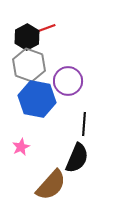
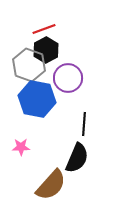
black hexagon: moved 19 px right, 13 px down
purple circle: moved 3 px up
pink star: rotated 24 degrees clockwise
